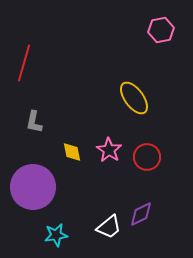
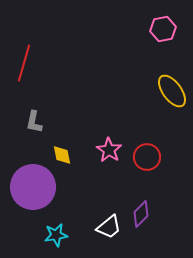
pink hexagon: moved 2 px right, 1 px up
yellow ellipse: moved 38 px right, 7 px up
yellow diamond: moved 10 px left, 3 px down
purple diamond: rotated 20 degrees counterclockwise
